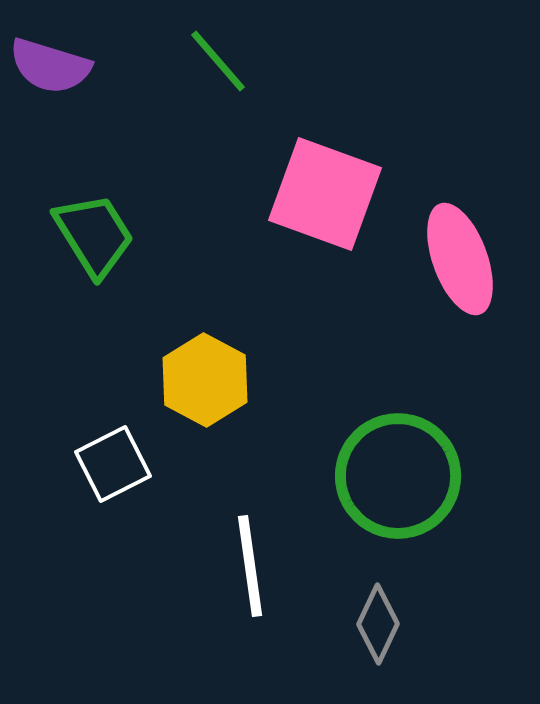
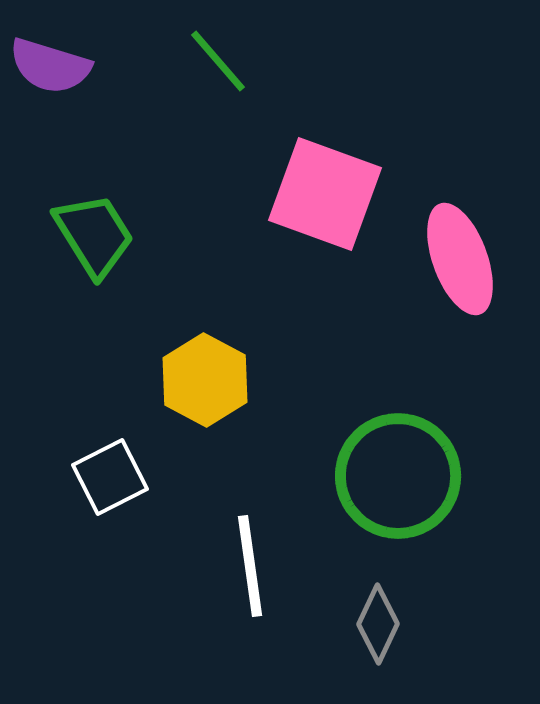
white square: moved 3 px left, 13 px down
